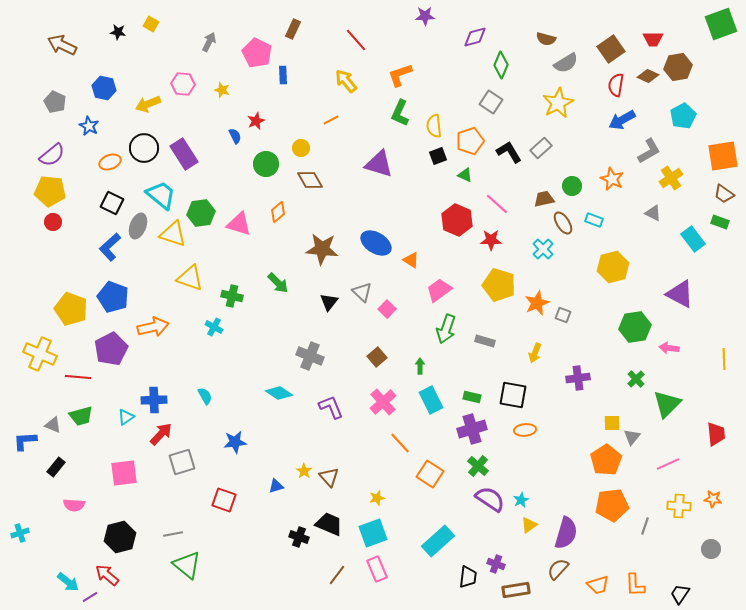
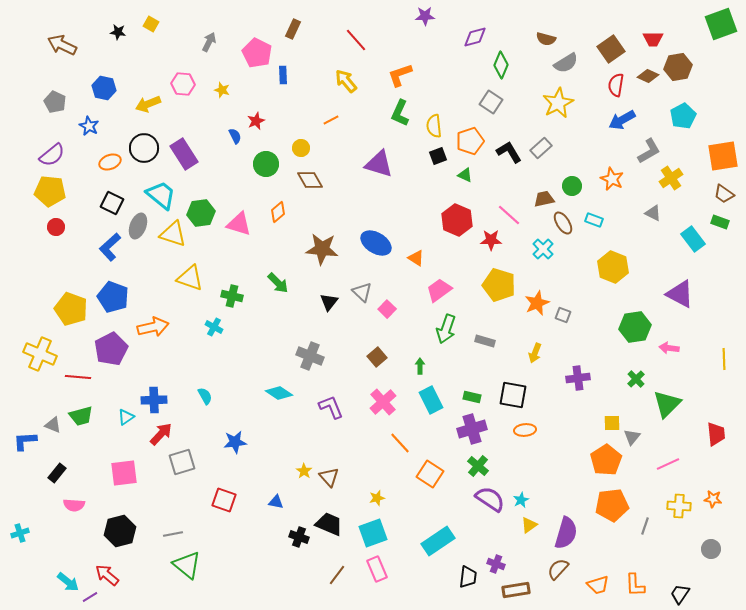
pink line at (497, 204): moved 12 px right, 11 px down
red circle at (53, 222): moved 3 px right, 5 px down
orange triangle at (411, 260): moved 5 px right, 2 px up
yellow hexagon at (613, 267): rotated 24 degrees counterclockwise
black rectangle at (56, 467): moved 1 px right, 6 px down
blue triangle at (276, 486): moved 16 px down; rotated 28 degrees clockwise
black hexagon at (120, 537): moved 6 px up
cyan rectangle at (438, 541): rotated 8 degrees clockwise
